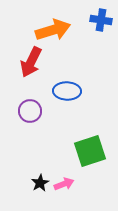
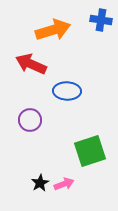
red arrow: moved 2 px down; rotated 88 degrees clockwise
purple circle: moved 9 px down
